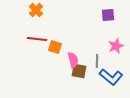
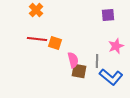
orange square: moved 4 px up
